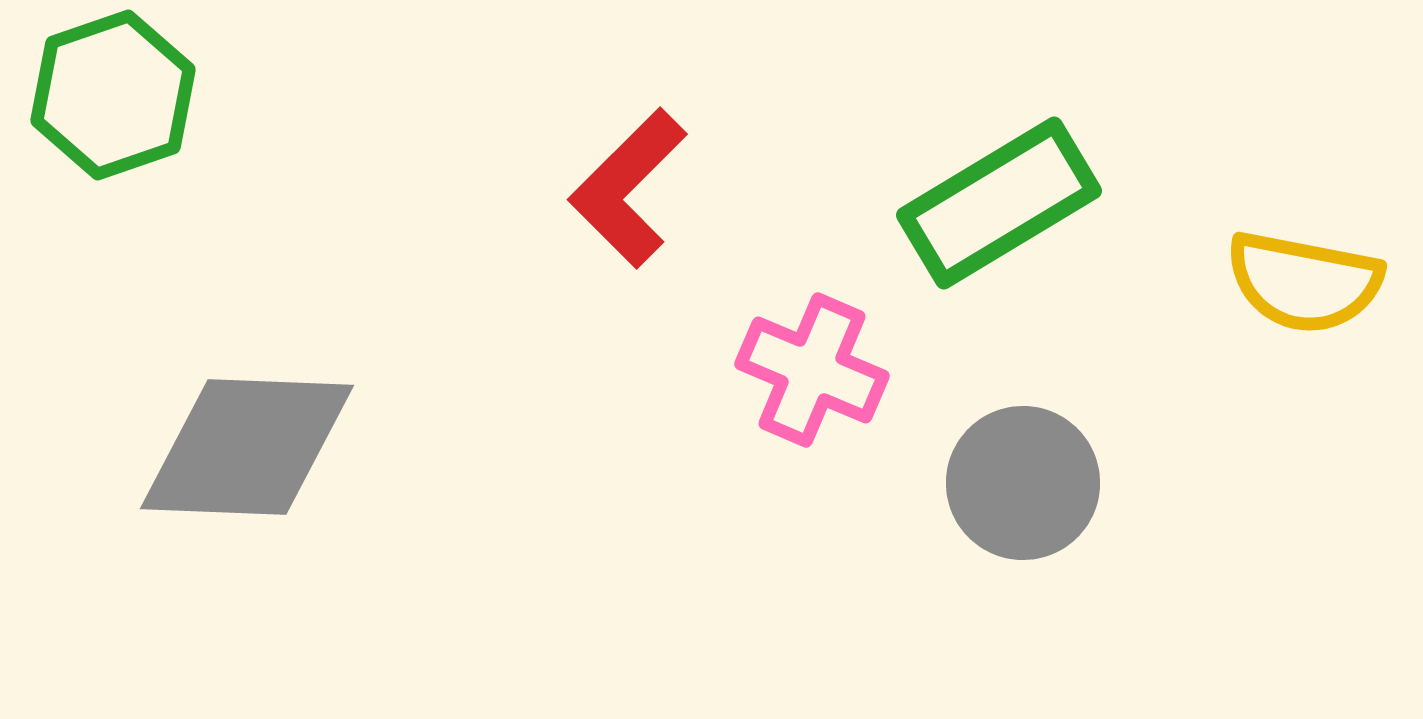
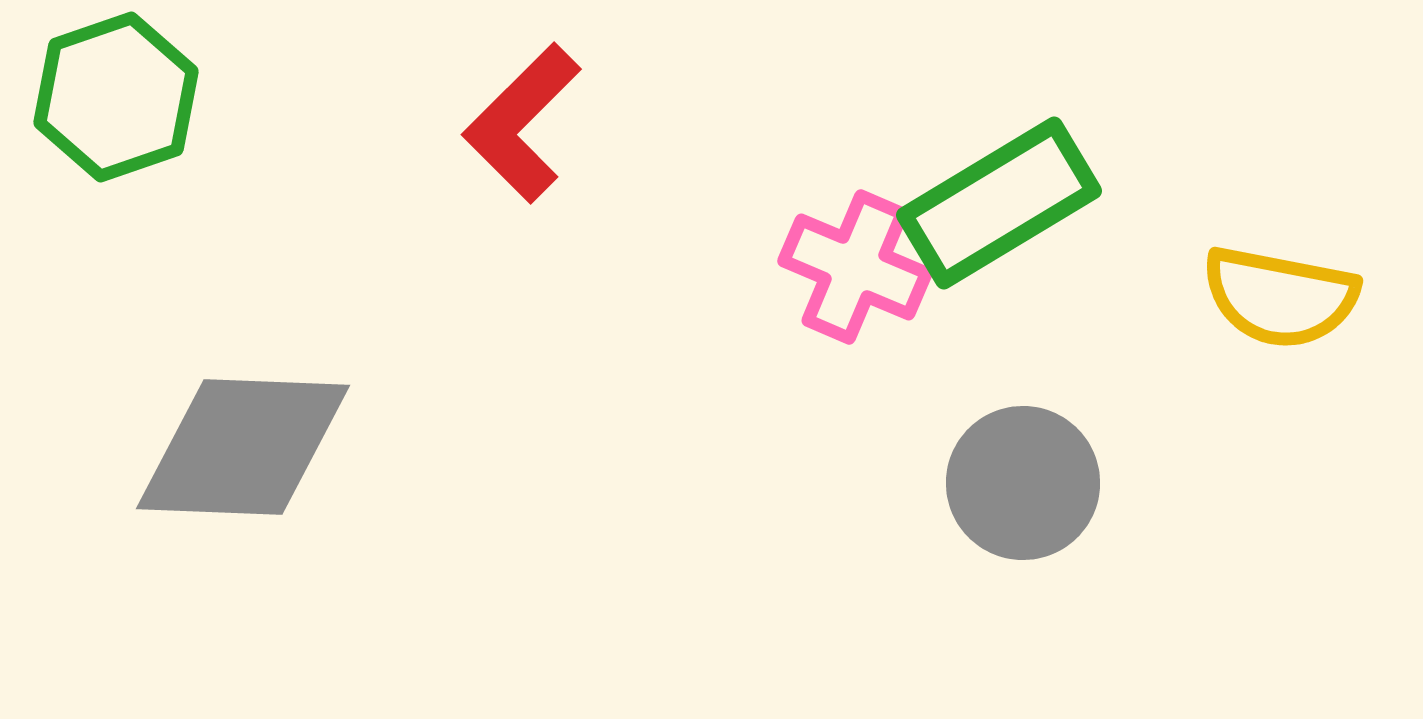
green hexagon: moved 3 px right, 2 px down
red L-shape: moved 106 px left, 65 px up
yellow semicircle: moved 24 px left, 15 px down
pink cross: moved 43 px right, 103 px up
gray diamond: moved 4 px left
